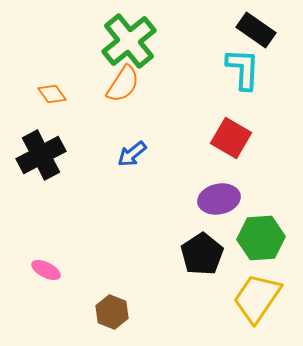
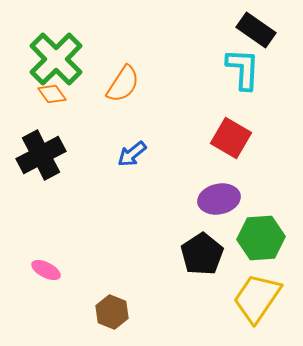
green cross: moved 73 px left, 18 px down; rotated 6 degrees counterclockwise
